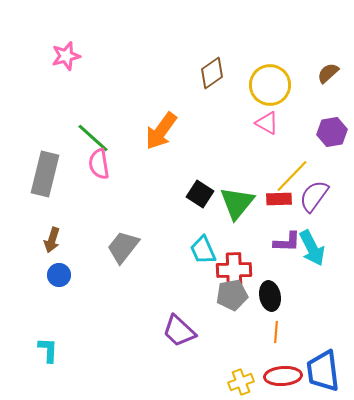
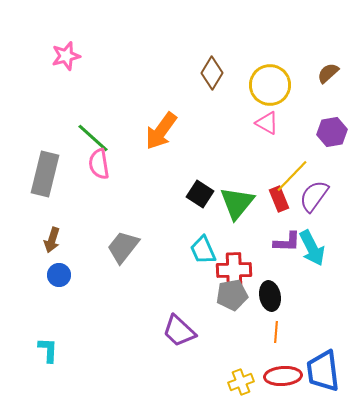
brown diamond: rotated 24 degrees counterclockwise
red rectangle: rotated 70 degrees clockwise
